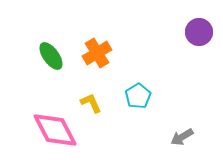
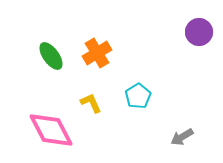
pink diamond: moved 4 px left
